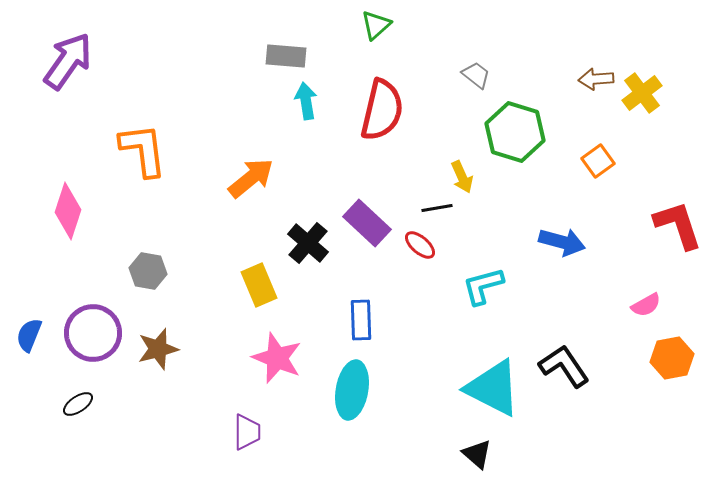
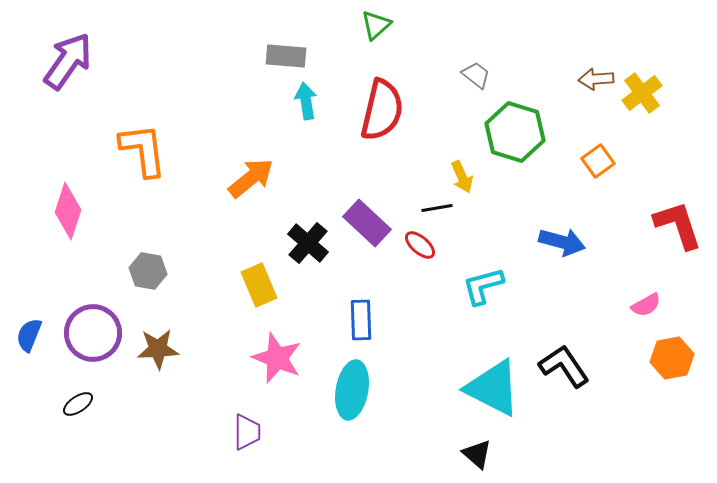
brown star: rotated 12 degrees clockwise
